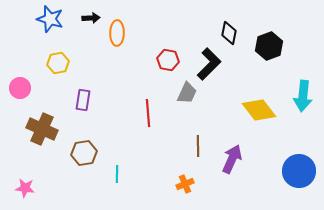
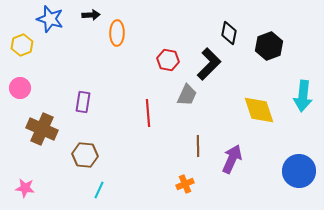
black arrow: moved 3 px up
yellow hexagon: moved 36 px left, 18 px up; rotated 10 degrees counterclockwise
gray trapezoid: moved 2 px down
purple rectangle: moved 2 px down
yellow diamond: rotated 20 degrees clockwise
brown hexagon: moved 1 px right, 2 px down; rotated 15 degrees clockwise
cyan line: moved 18 px left, 16 px down; rotated 24 degrees clockwise
